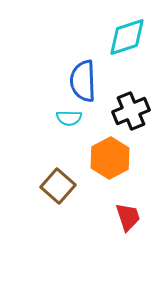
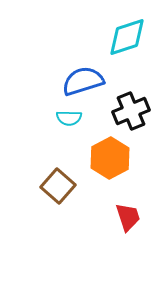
blue semicircle: rotated 75 degrees clockwise
